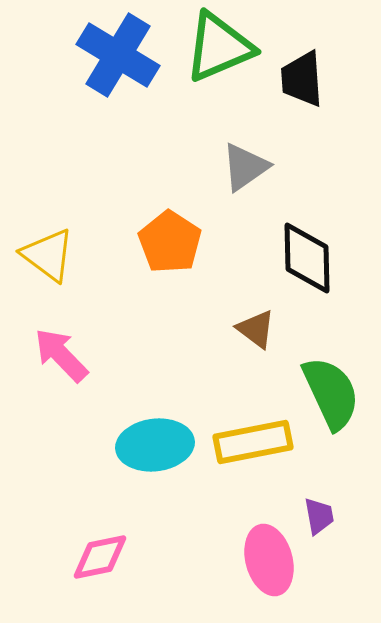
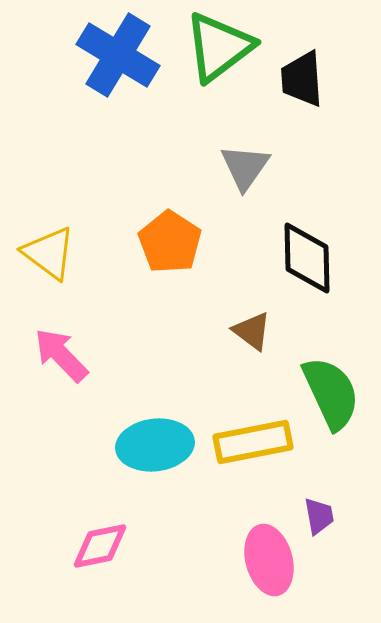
green triangle: rotated 14 degrees counterclockwise
gray triangle: rotated 20 degrees counterclockwise
yellow triangle: moved 1 px right, 2 px up
brown triangle: moved 4 px left, 2 px down
pink diamond: moved 11 px up
